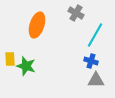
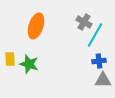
gray cross: moved 8 px right, 9 px down
orange ellipse: moved 1 px left, 1 px down
blue cross: moved 8 px right; rotated 24 degrees counterclockwise
green star: moved 3 px right, 2 px up
gray triangle: moved 7 px right
